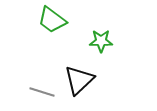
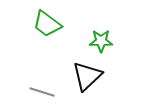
green trapezoid: moved 5 px left, 4 px down
black triangle: moved 8 px right, 4 px up
